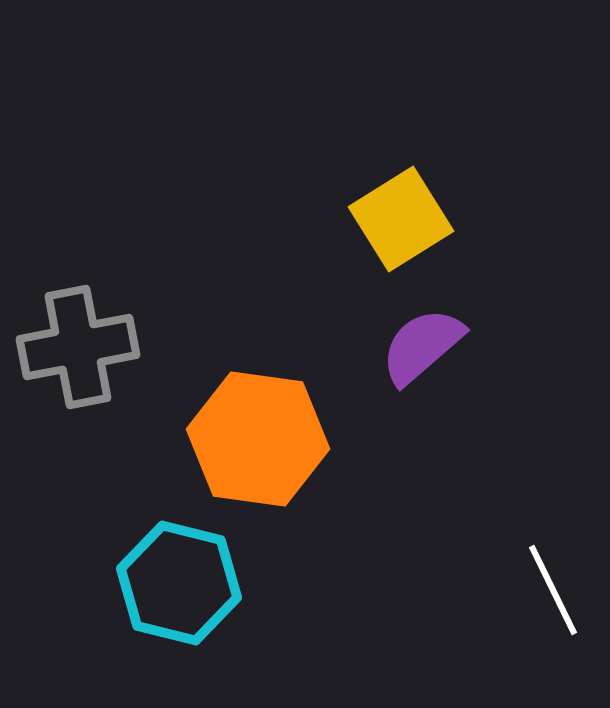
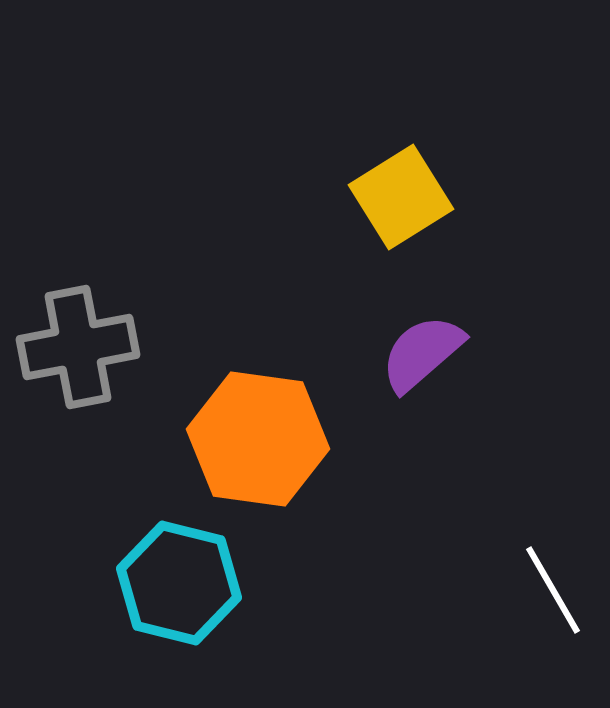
yellow square: moved 22 px up
purple semicircle: moved 7 px down
white line: rotated 4 degrees counterclockwise
